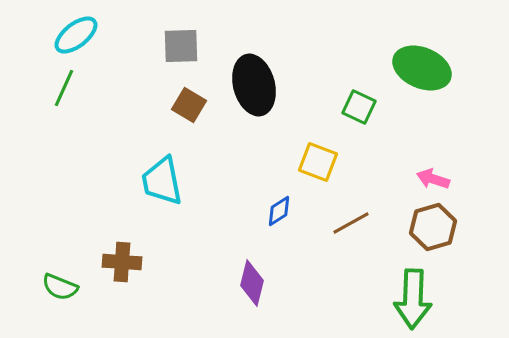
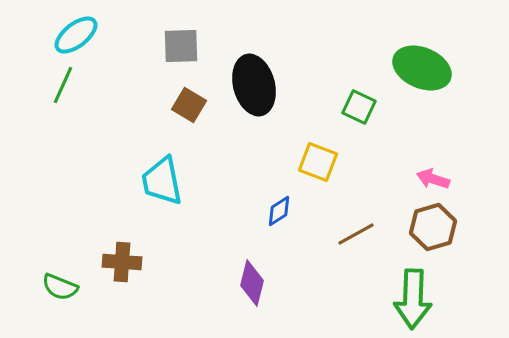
green line: moved 1 px left, 3 px up
brown line: moved 5 px right, 11 px down
